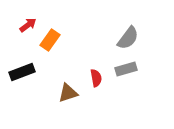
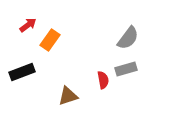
red semicircle: moved 7 px right, 2 px down
brown triangle: moved 3 px down
